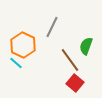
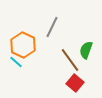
green semicircle: moved 4 px down
cyan line: moved 1 px up
